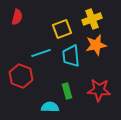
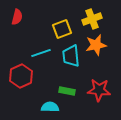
red hexagon: rotated 15 degrees clockwise
green rectangle: rotated 63 degrees counterclockwise
